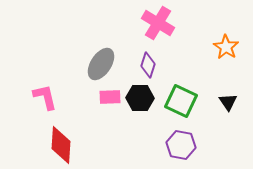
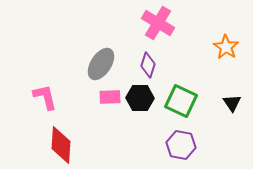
black triangle: moved 4 px right, 1 px down
